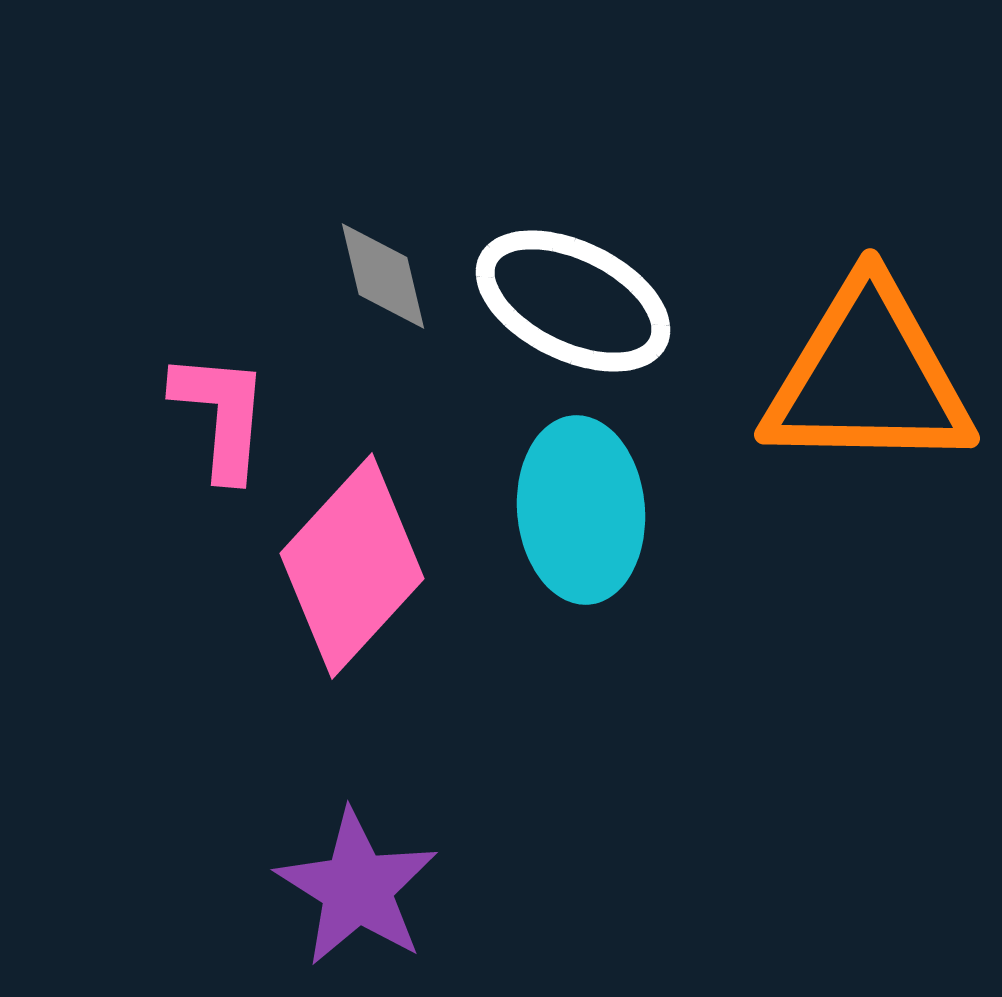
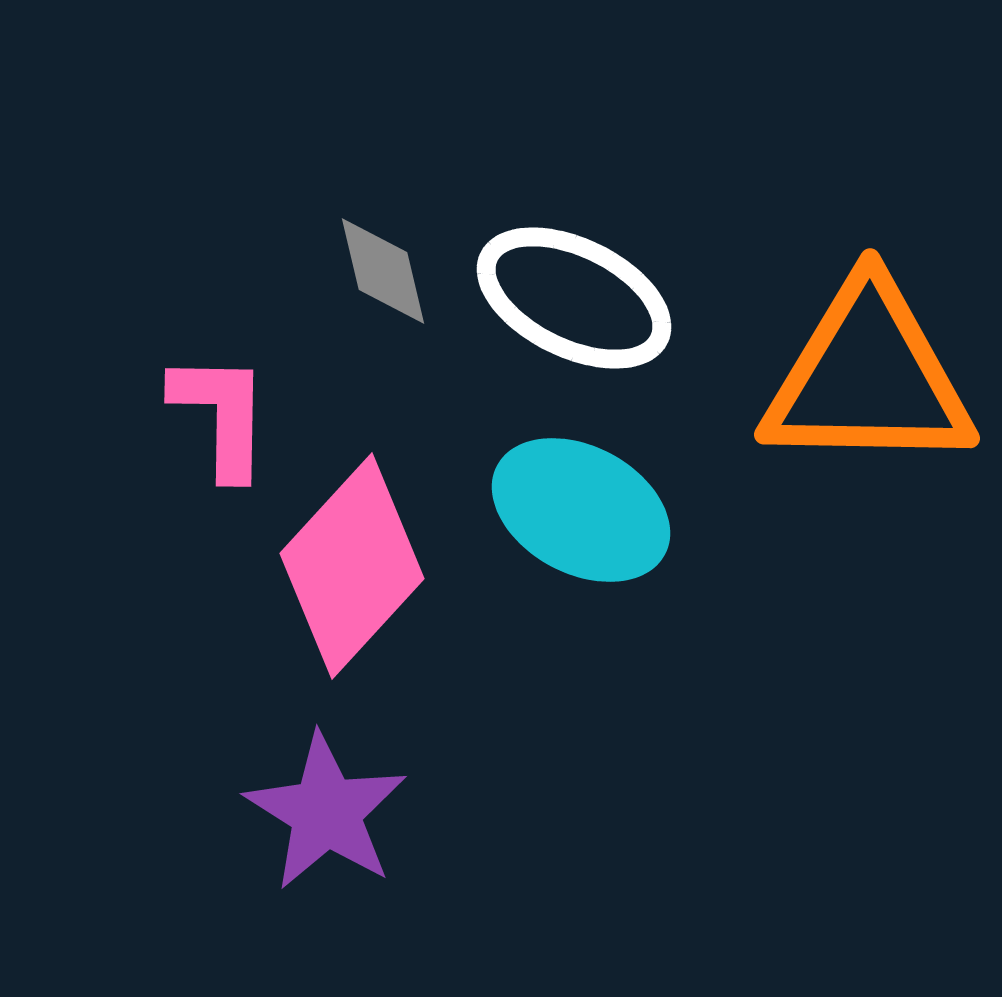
gray diamond: moved 5 px up
white ellipse: moved 1 px right, 3 px up
pink L-shape: rotated 4 degrees counterclockwise
cyan ellipse: rotated 57 degrees counterclockwise
purple star: moved 31 px left, 76 px up
